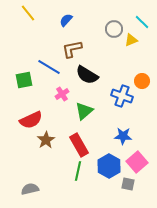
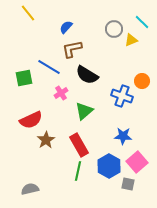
blue semicircle: moved 7 px down
green square: moved 2 px up
pink cross: moved 1 px left, 1 px up
